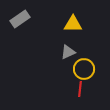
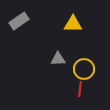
gray rectangle: moved 1 px left, 2 px down
gray triangle: moved 10 px left, 7 px down; rotated 21 degrees clockwise
